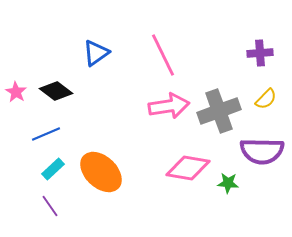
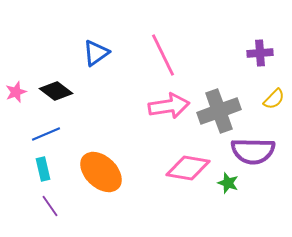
pink star: rotated 20 degrees clockwise
yellow semicircle: moved 8 px right
purple semicircle: moved 9 px left
cyan rectangle: moved 10 px left; rotated 60 degrees counterclockwise
green star: rotated 15 degrees clockwise
